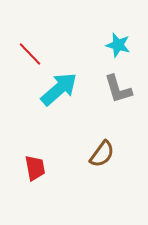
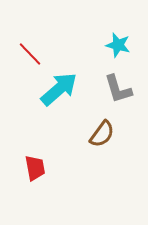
brown semicircle: moved 20 px up
